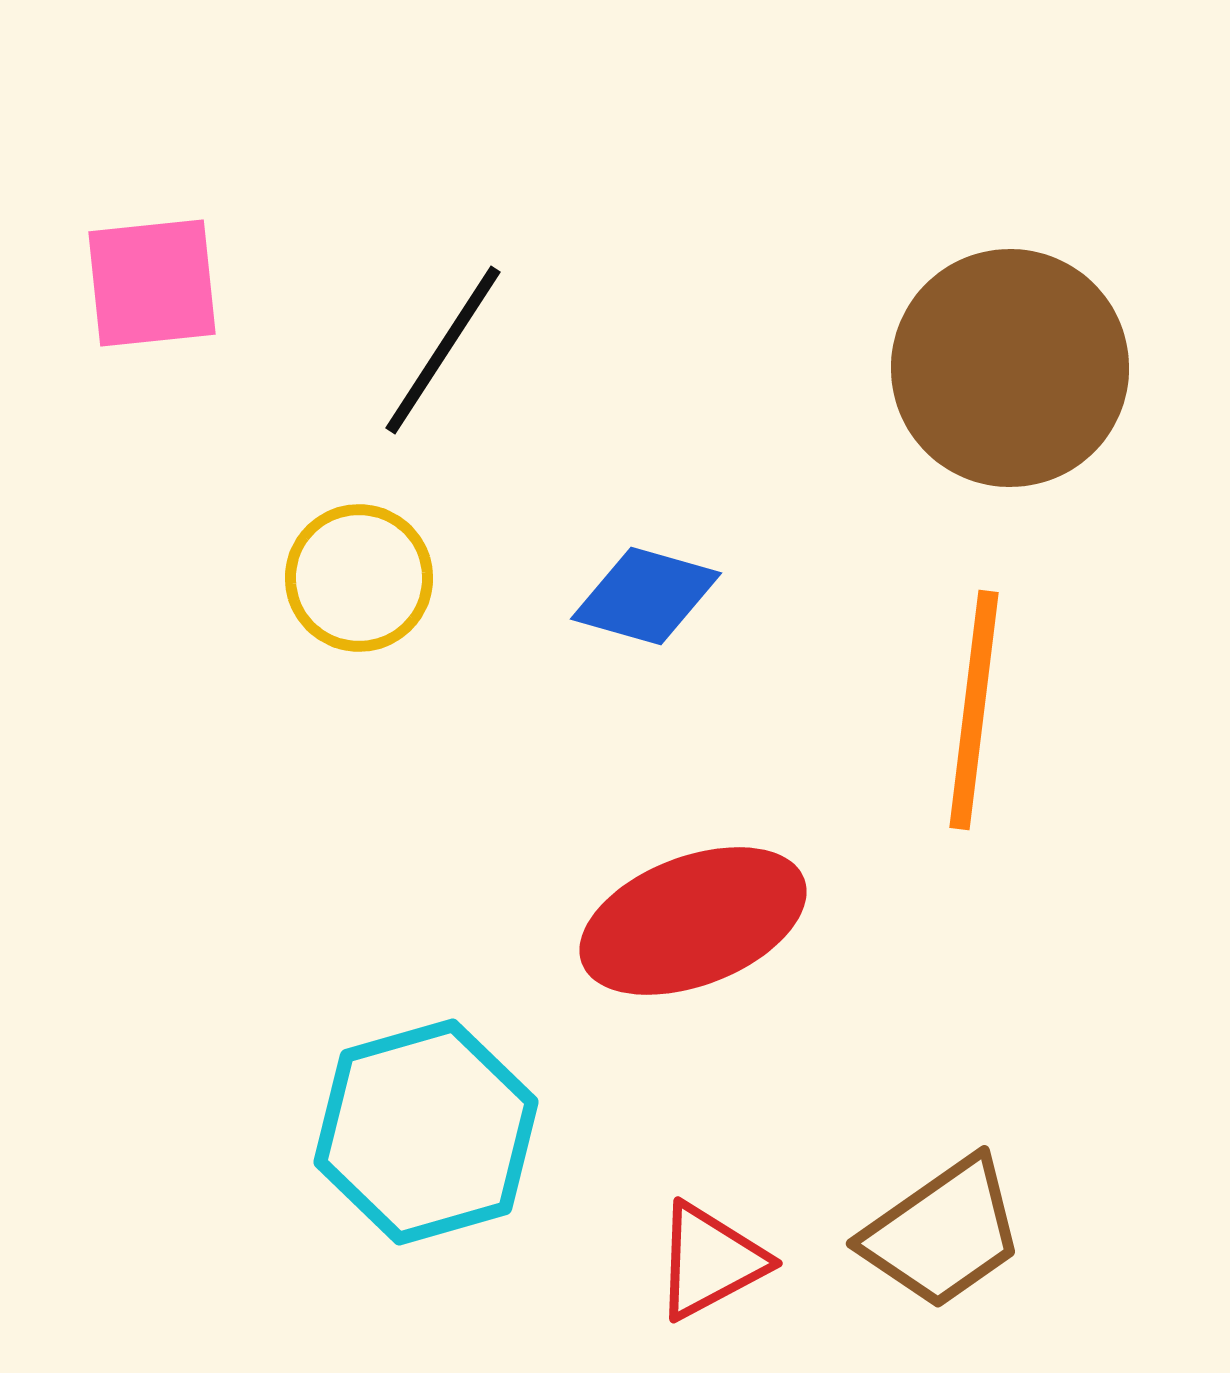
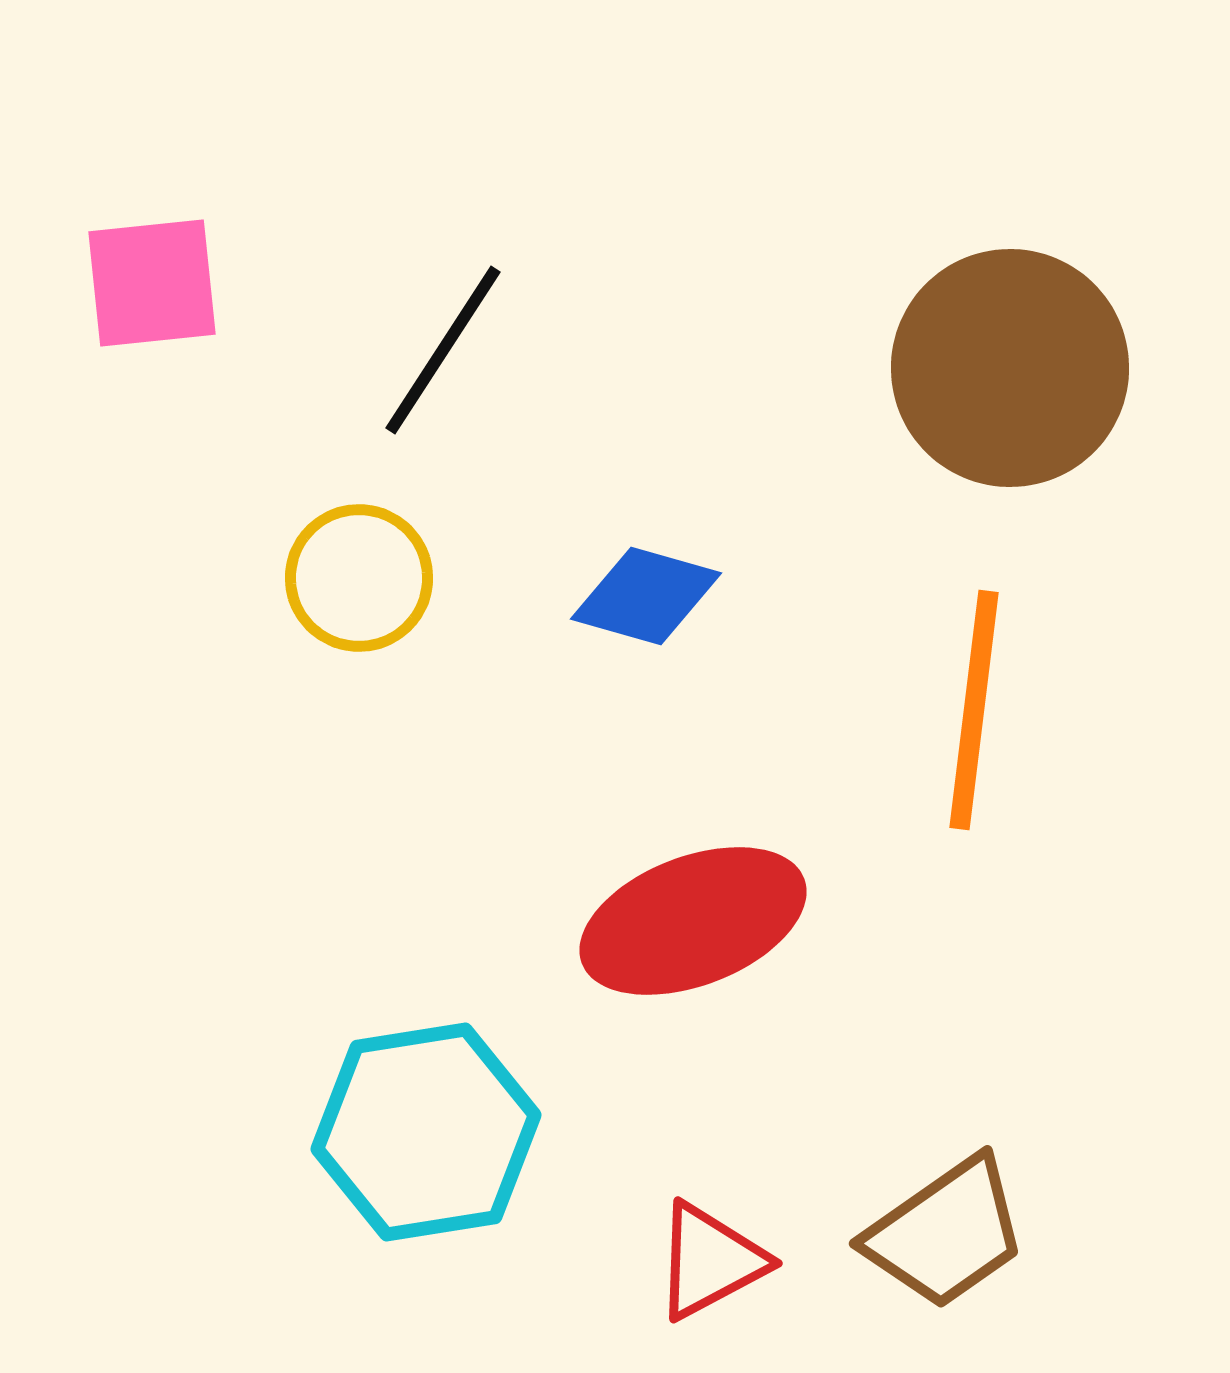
cyan hexagon: rotated 7 degrees clockwise
brown trapezoid: moved 3 px right
